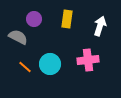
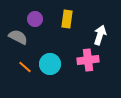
purple circle: moved 1 px right
white arrow: moved 9 px down
